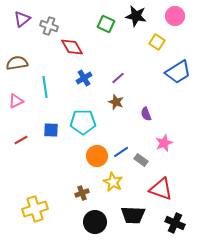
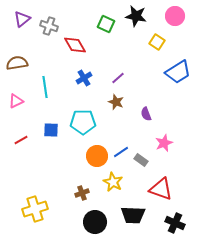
red diamond: moved 3 px right, 2 px up
